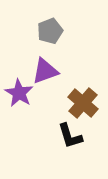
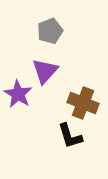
purple triangle: rotated 28 degrees counterclockwise
purple star: moved 1 px left, 1 px down
brown cross: rotated 20 degrees counterclockwise
